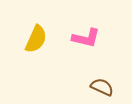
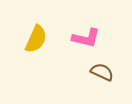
brown semicircle: moved 15 px up
